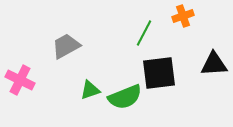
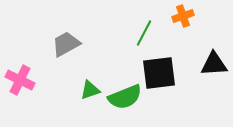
gray trapezoid: moved 2 px up
